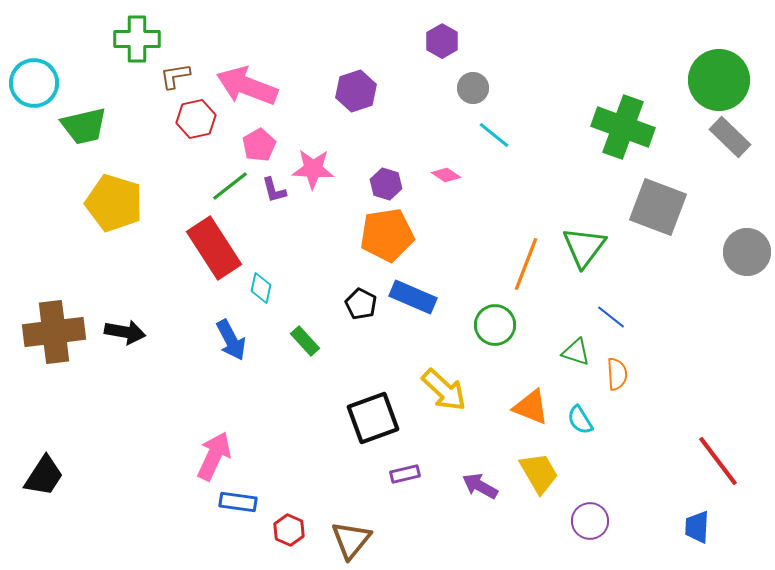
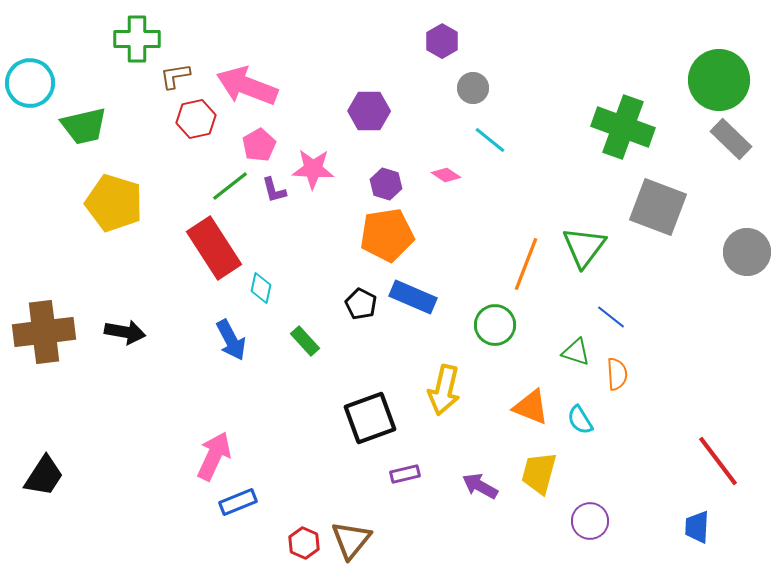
cyan circle at (34, 83): moved 4 px left
purple hexagon at (356, 91): moved 13 px right, 20 px down; rotated 18 degrees clockwise
cyan line at (494, 135): moved 4 px left, 5 px down
gray rectangle at (730, 137): moved 1 px right, 2 px down
brown cross at (54, 332): moved 10 px left
yellow arrow at (444, 390): rotated 60 degrees clockwise
black square at (373, 418): moved 3 px left
yellow trapezoid at (539, 473): rotated 135 degrees counterclockwise
blue rectangle at (238, 502): rotated 30 degrees counterclockwise
red hexagon at (289, 530): moved 15 px right, 13 px down
